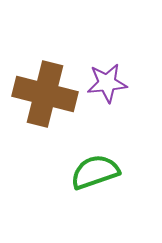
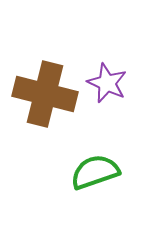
purple star: rotated 30 degrees clockwise
